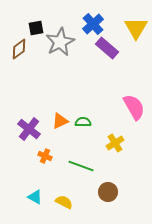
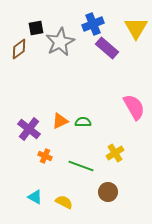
blue cross: rotated 20 degrees clockwise
yellow cross: moved 10 px down
